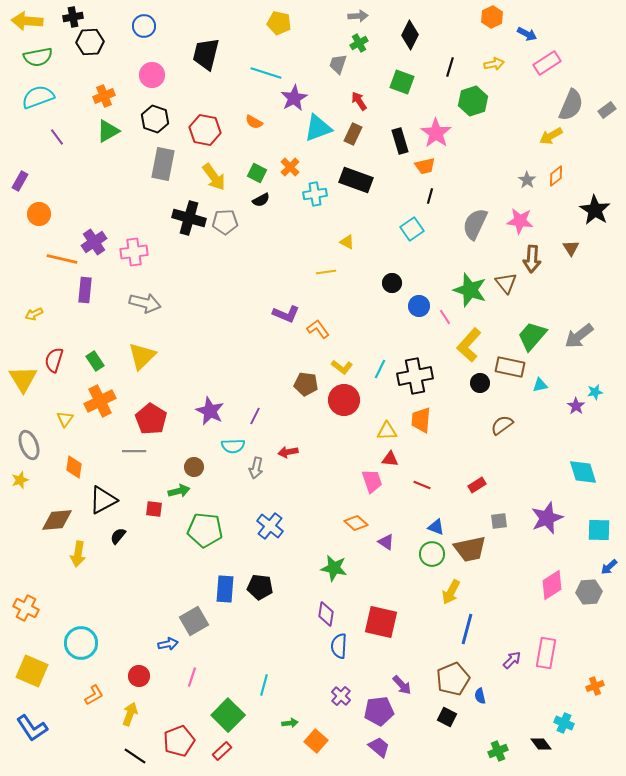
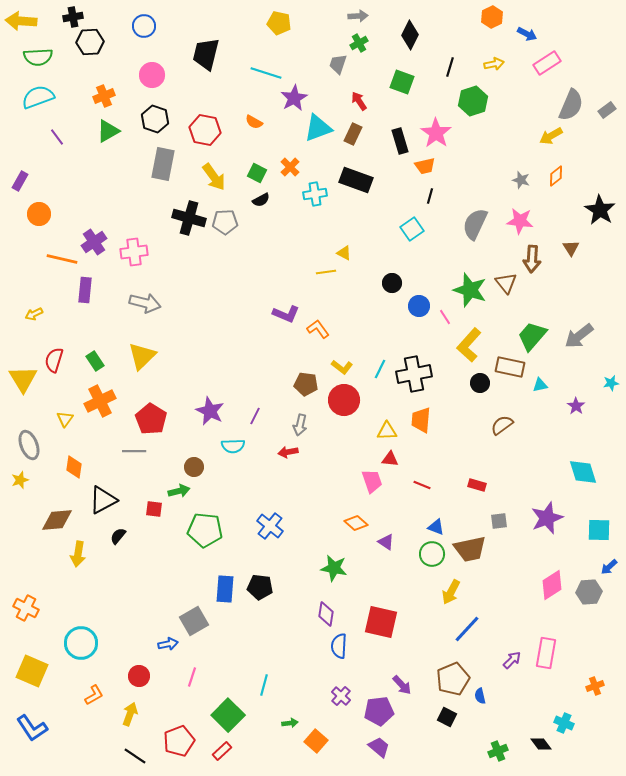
yellow arrow at (27, 21): moved 6 px left
green semicircle at (38, 57): rotated 8 degrees clockwise
gray star at (527, 180): moved 6 px left; rotated 18 degrees counterclockwise
black star at (595, 210): moved 5 px right
yellow triangle at (347, 242): moved 3 px left, 11 px down
black cross at (415, 376): moved 1 px left, 2 px up
cyan star at (595, 392): moved 16 px right, 9 px up
gray arrow at (256, 468): moved 44 px right, 43 px up
red rectangle at (477, 485): rotated 48 degrees clockwise
blue line at (467, 629): rotated 28 degrees clockwise
